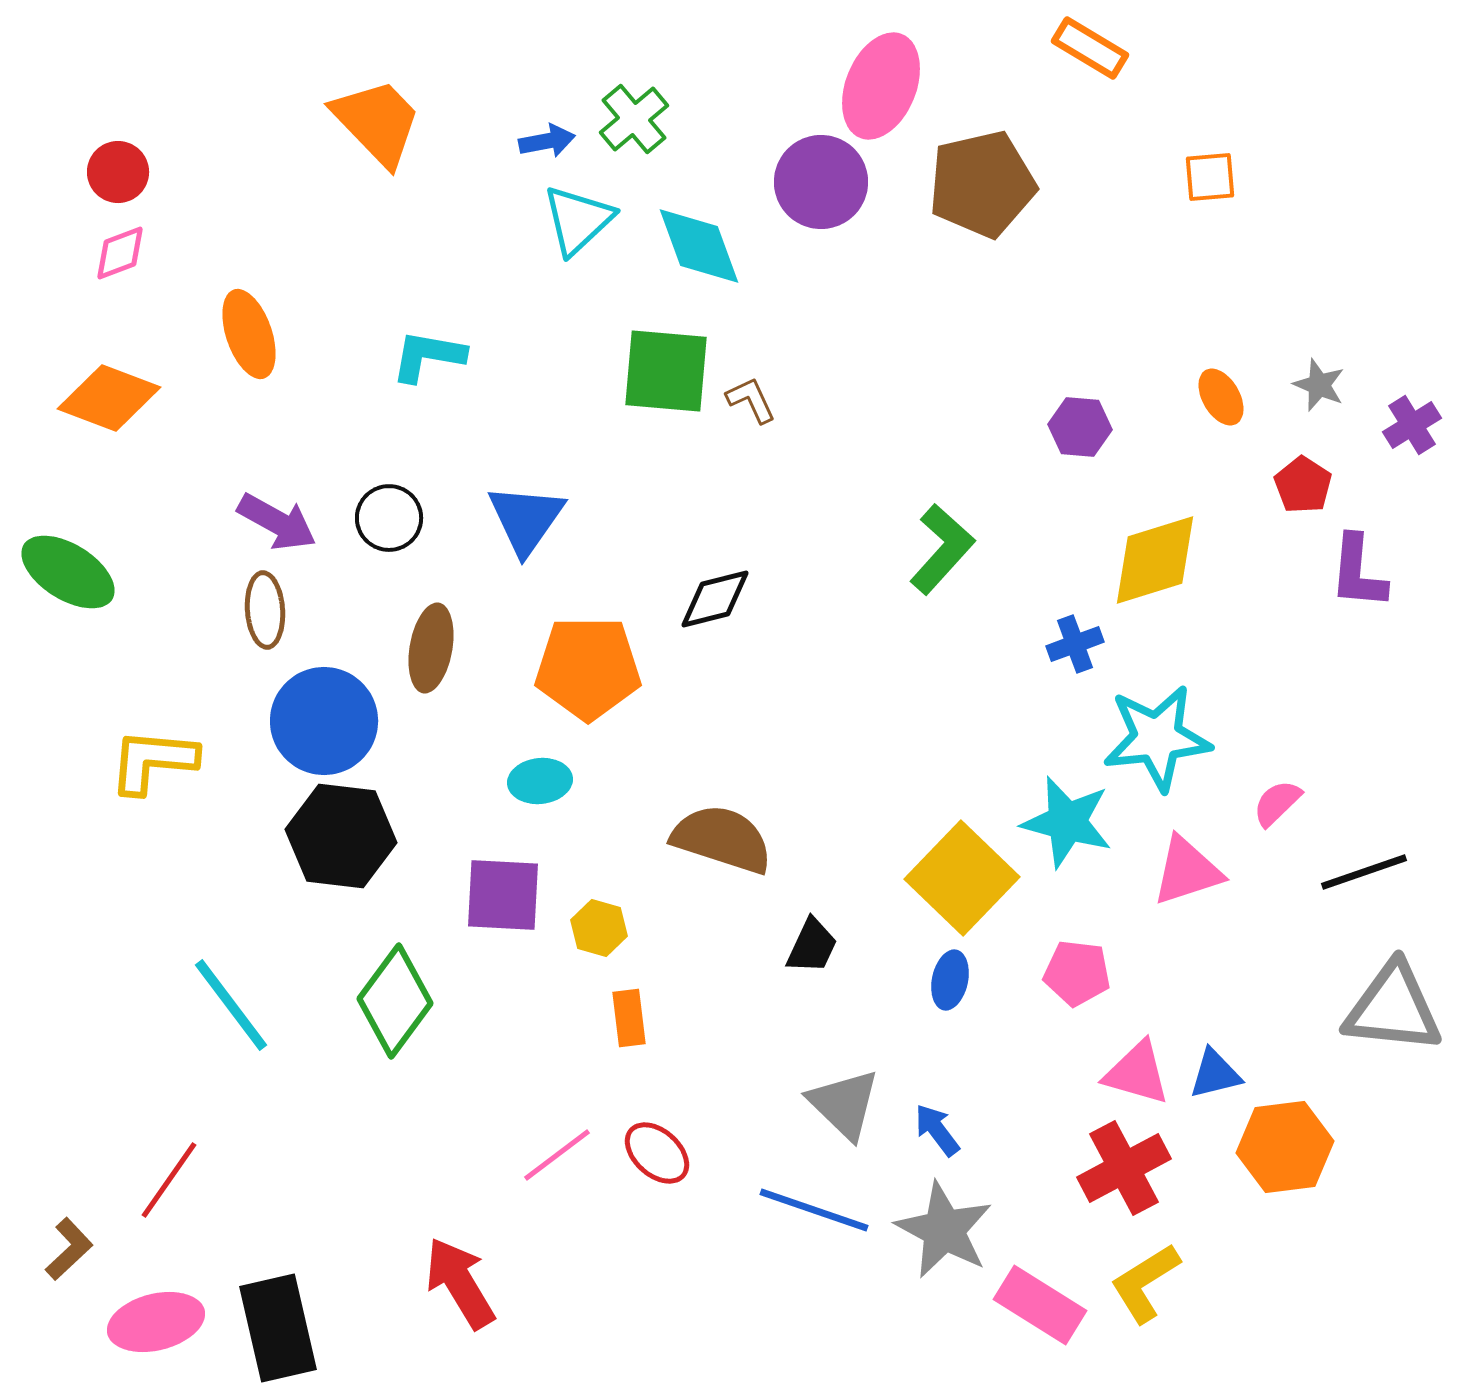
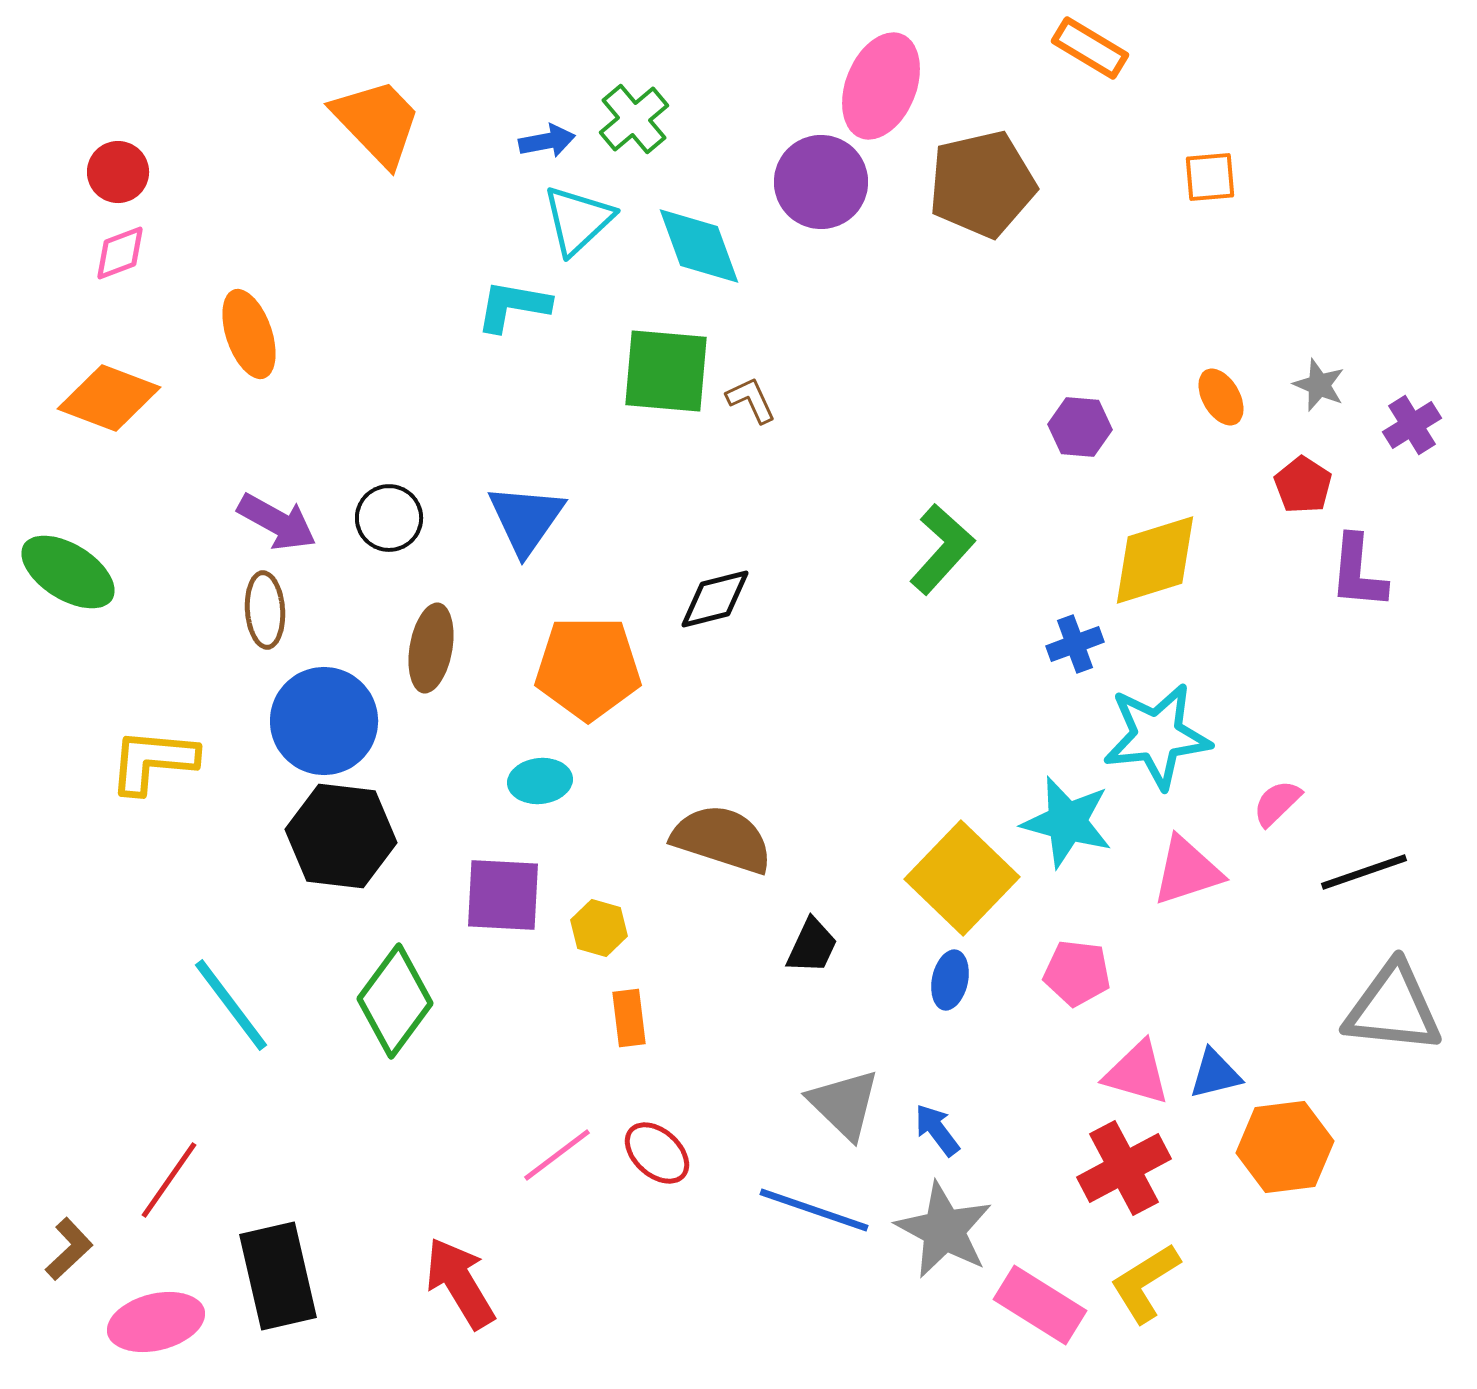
cyan L-shape at (428, 356): moved 85 px right, 50 px up
cyan star at (1157, 738): moved 2 px up
black rectangle at (278, 1328): moved 52 px up
